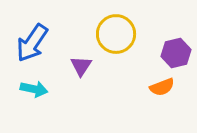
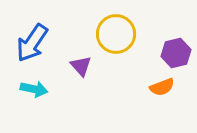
purple triangle: rotated 15 degrees counterclockwise
